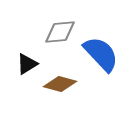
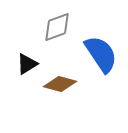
gray diamond: moved 3 px left, 5 px up; rotated 16 degrees counterclockwise
blue semicircle: rotated 9 degrees clockwise
